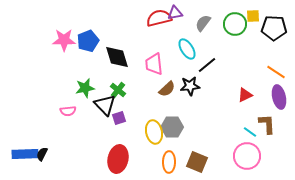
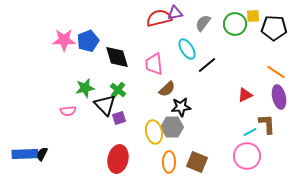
black star: moved 9 px left, 21 px down
cyan line: rotated 64 degrees counterclockwise
